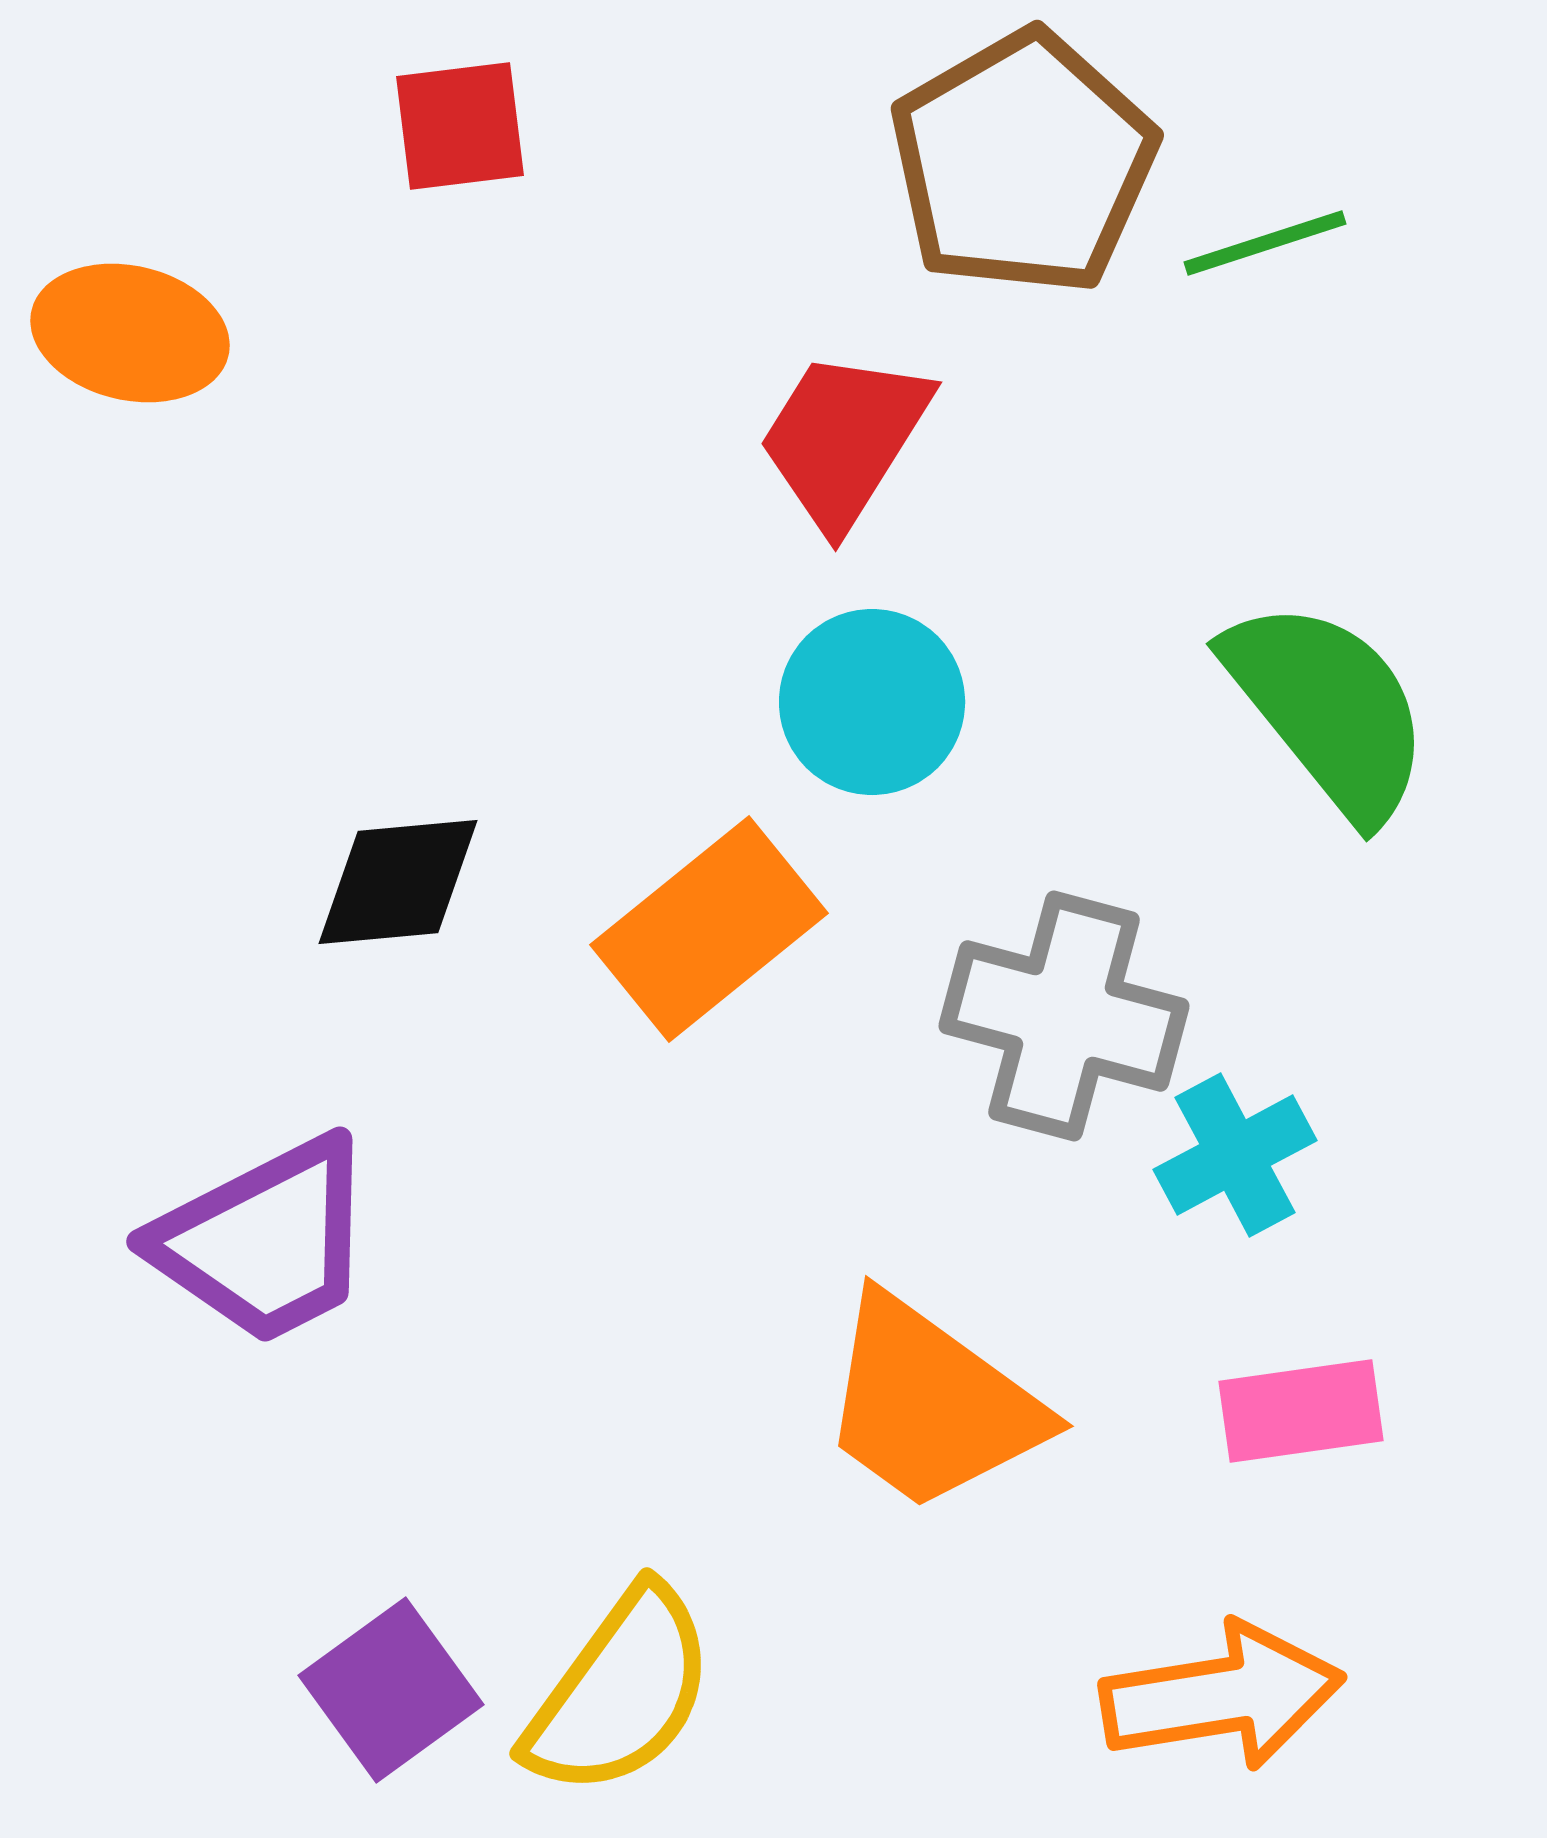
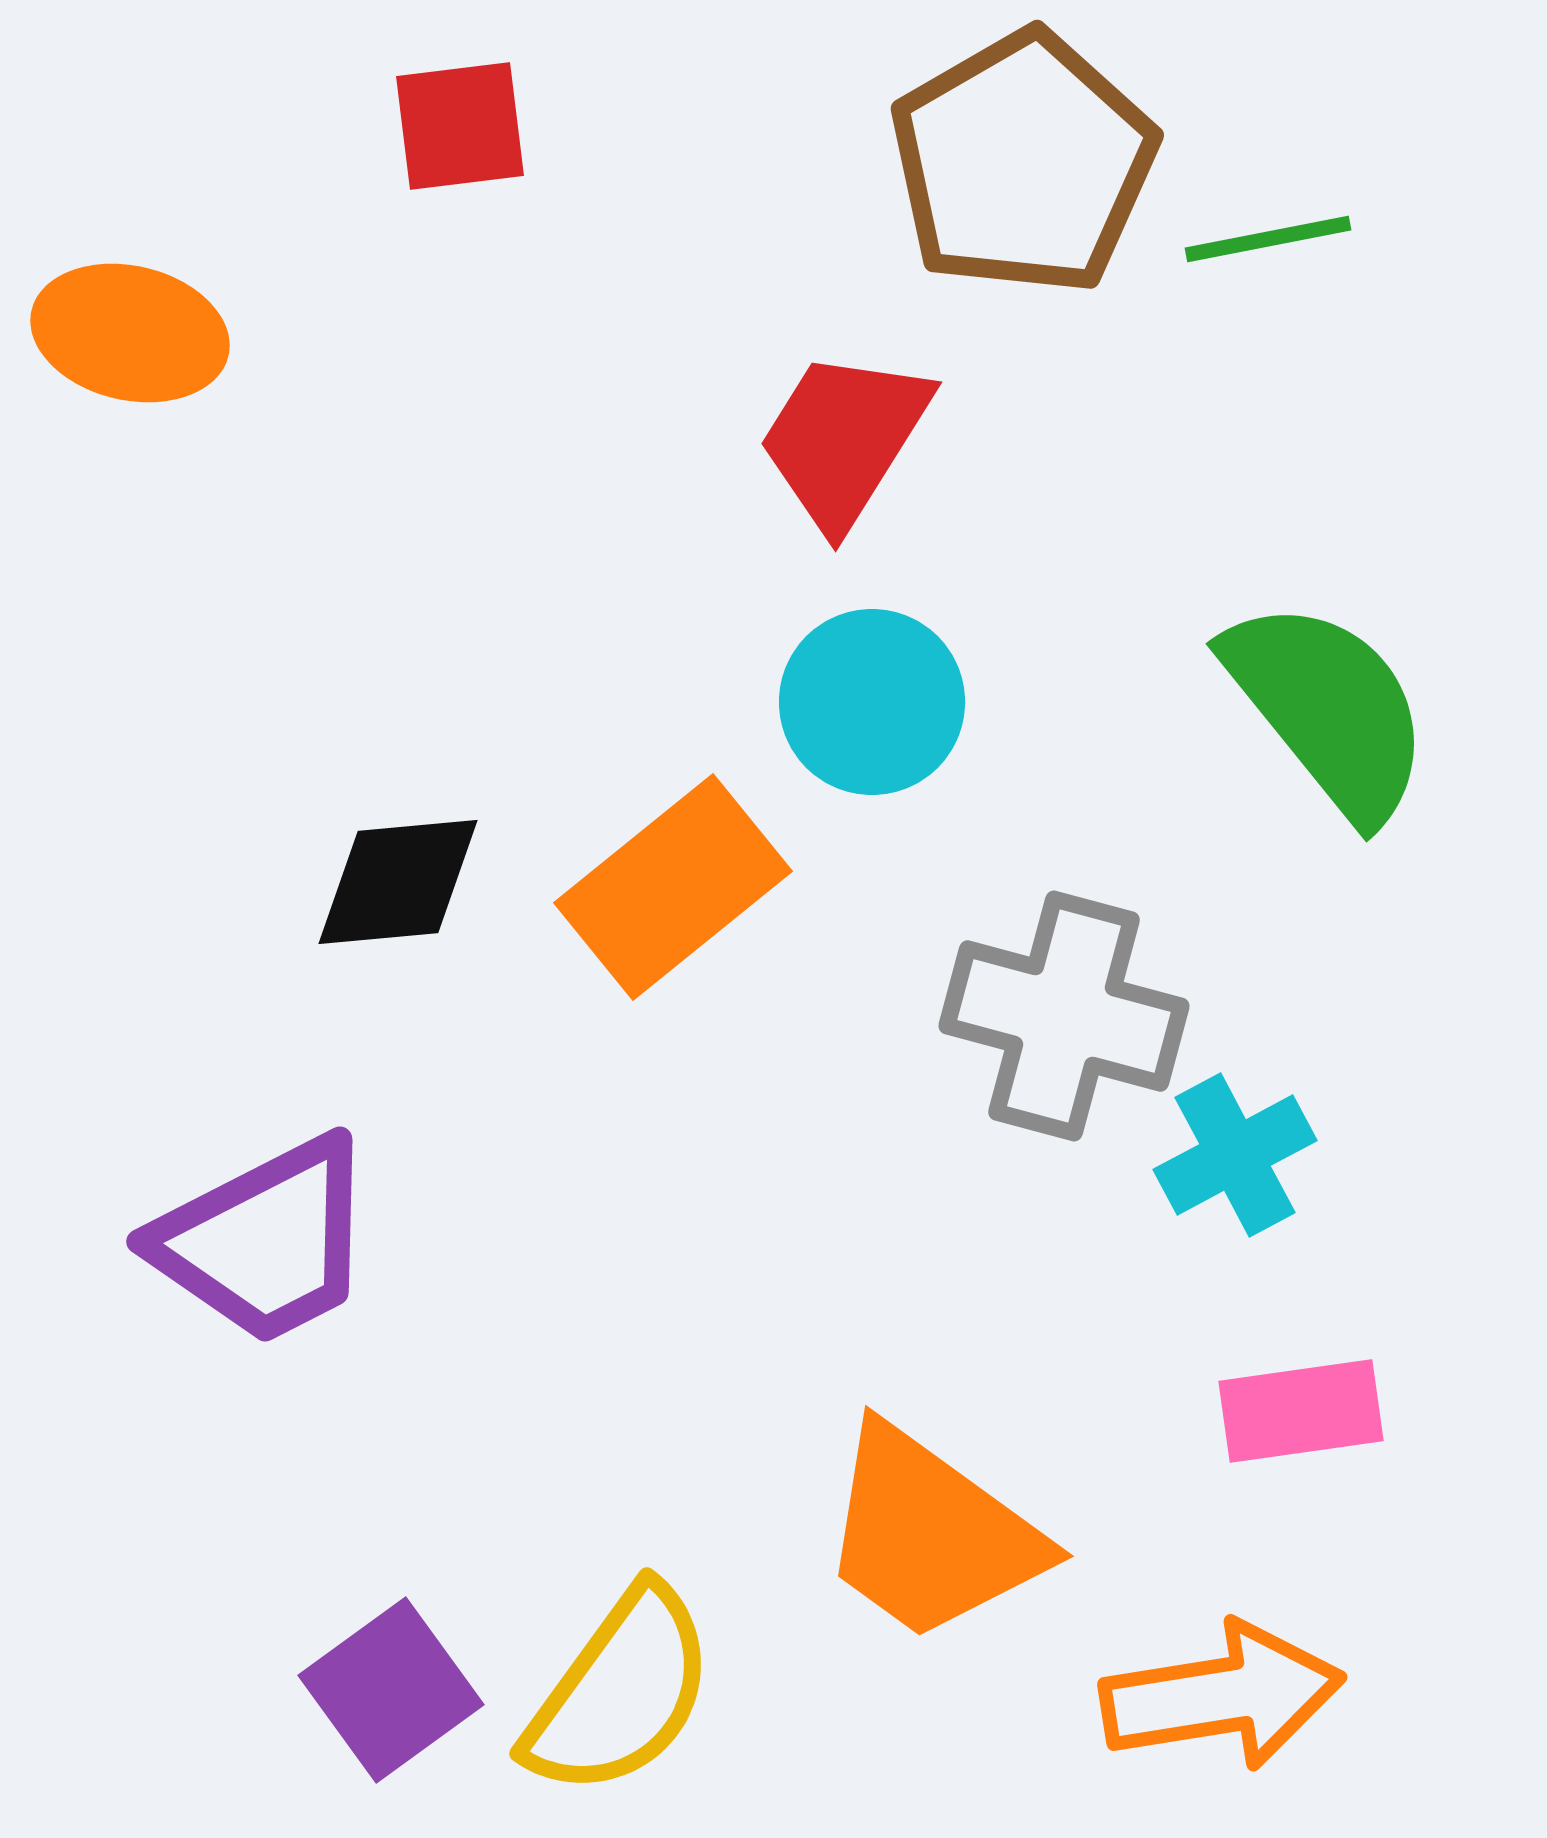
green line: moved 3 px right, 4 px up; rotated 7 degrees clockwise
orange rectangle: moved 36 px left, 42 px up
orange trapezoid: moved 130 px down
